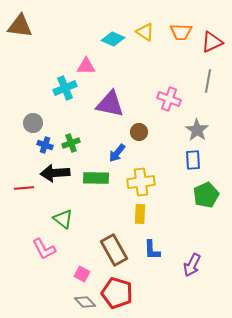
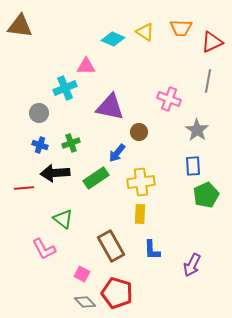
orange trapezoid: moved 4 px up
purple triangle: moved 3 px down
gray circle: moved 6 px right, 10 px up
blue cross: moved 5 px left
blue rectangle: moved 6 px down
green rectangle: rotated 35 degrees counterclockwise
brown rectangle: moved 3 px left, 4 px up
